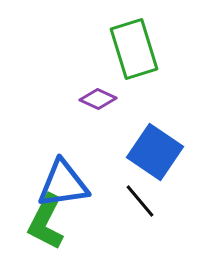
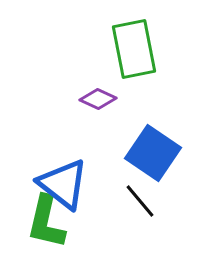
green rectangle: rotated 6 degrees clockwise
blue square: moved 2 px left, 1 px down
blue triangle: rotated 46 degrees clockwise
green L-shape: rotated 14 degrees counterclockwise
